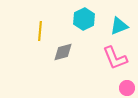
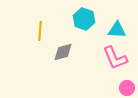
cyan hexagon: rotated 15 degrees counterclockwise
cyan triangle: moved 2 px left, 4 px down; rotated 24 degrees clockwise
